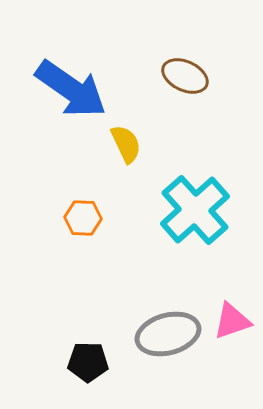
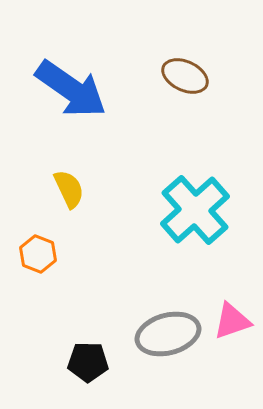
yellow semicircle: moved 57 px left, 45 px down
orange hexagon: moved 45 px left, 36 px down; rotated 18 degrees clockwise
